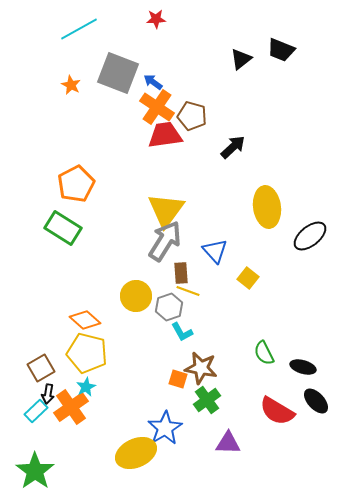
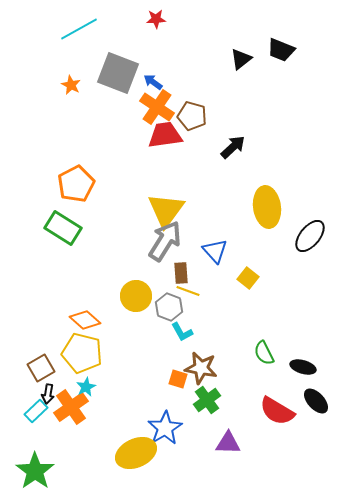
black ellipse at (310, 236): rotated 12 degrees counterclockwise
gray hexagon at (169, 307): rotated 20 degrees counterclockwise
yellow pentagon at (87, 353): moved 5 px left
